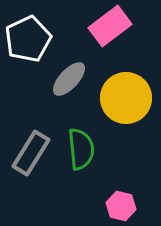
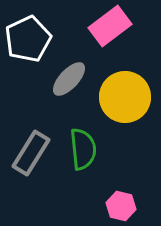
yellow circle: moved 1 px left, 1 px up
green semicircle: moved 2 px right
